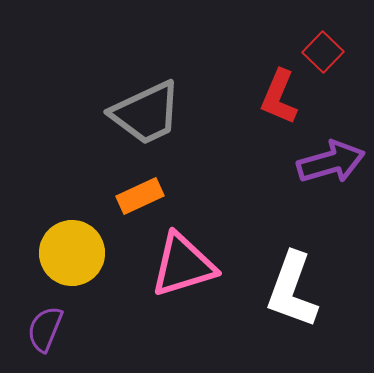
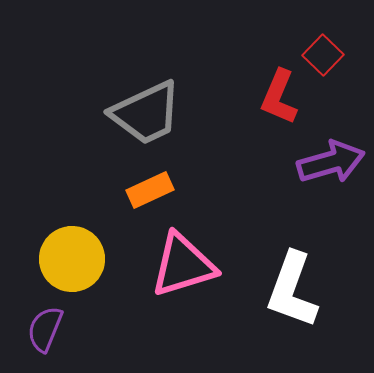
red square: moved 3 px down
orange rectangle: moved 10 px right, 6 px up
yellow circle: moved 6 px down
